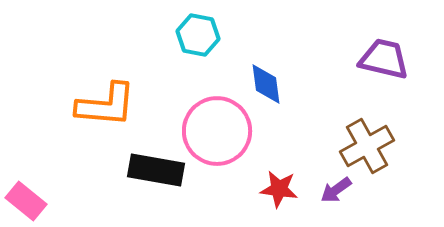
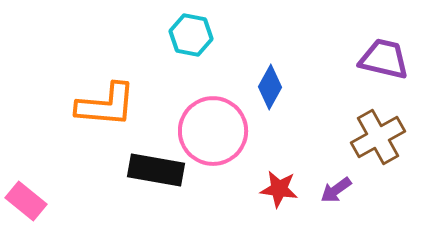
cyan hexagon: moved 7 px left
blue diamond: moved 4 px right, 3 px down; rotated 36 degrees clockwise
pink circle: moved 4 px left
brown cross: moved 11 px right, 9 px up
